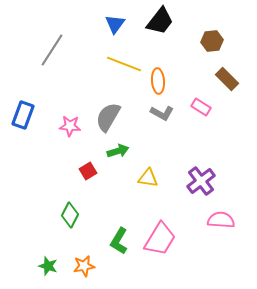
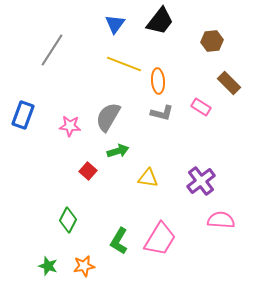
brown rectangle: moved 2 px right, 4 px down
gray L-shape: rotated 15 degrees counterclockwise
red square: rotated 18 degrees counterclockwise
green diamond: moved 2 px left, 5 px down
